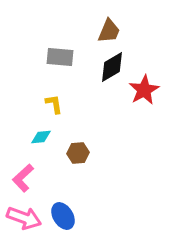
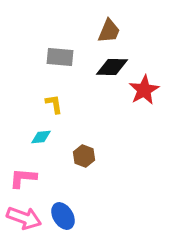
black diamond: rotated 32 degrees clockwise
brown hexagon: moved 6 px right, 3 px down; rotated 25 degrees clockwise
pink L-shape: rotated 48 degrees clockwise
